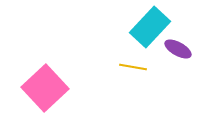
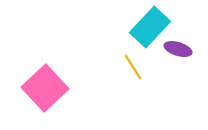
purple ellipse: rotated 12 degrees counterclockwise
yellow line: rotated 48 degrees clockwise
